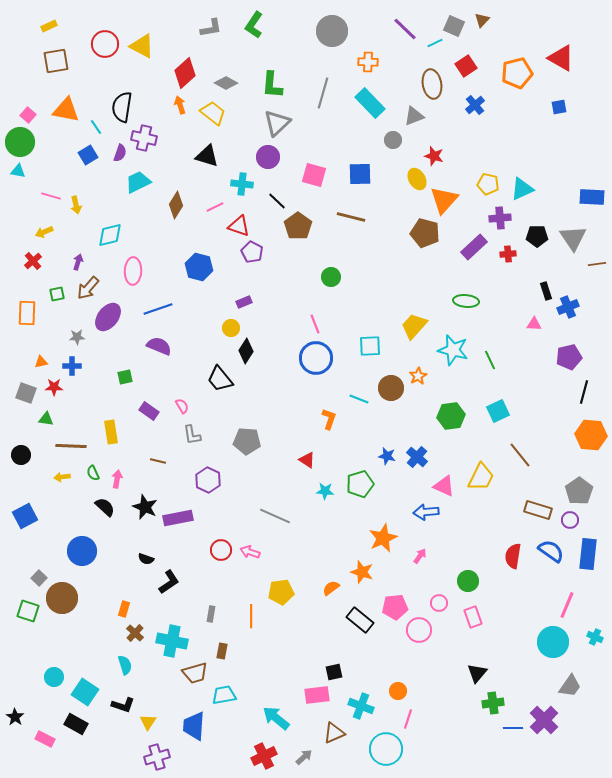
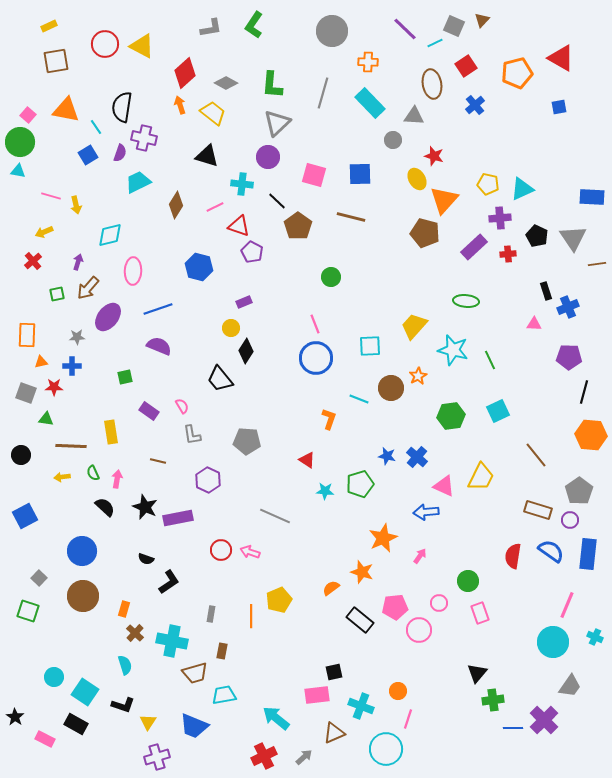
gray triangle at (414, 116): rotated 25 degrees clockwise
black pentagon at (537, 236): rotated 25 degrees clockwise
orange rectangle at (27, 313): moved 22 px down
purple pentagon at (569, 357): rotated 15 degrees clockwise
brown line at (520, 455): moved 16 px right
yellow pentagon at (281, 592): moved 2 px left, 8 px down; rotated 15 degrees counterclockwise
brown circle at (62, 598): moved 21 px right, 2 px up
pink rectangle at (473, 617): moved 7 px right, 4 px up
green cross at (493, 703): moved 3 px up
blue trapezoid at (194, 726): rotated 72 degrees counterclockwise
